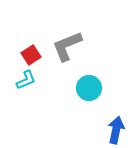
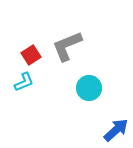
cyan L-shape: moved 2 px left, 2 px down
blue arrow: rotated 36 degrees clockwise
